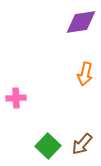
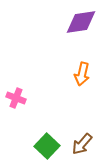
orange arrow: moved 3 px left
pink cross: rotated 24 degrees clockwise
green square: moved 1 px left
